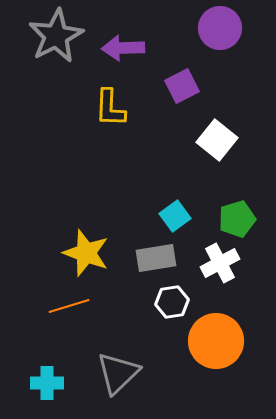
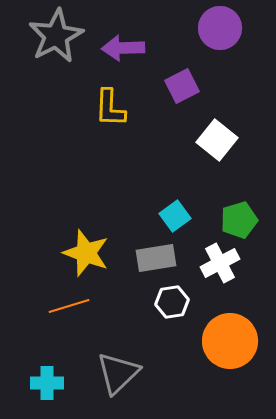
green pentagon: moved 2 px right, 1 px down
orange circle: moved 14 px right
